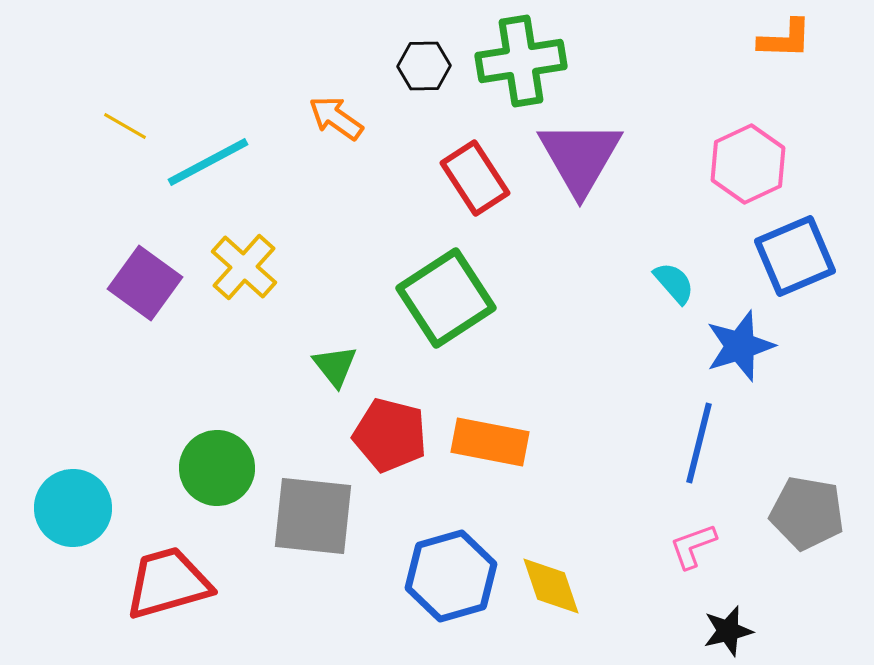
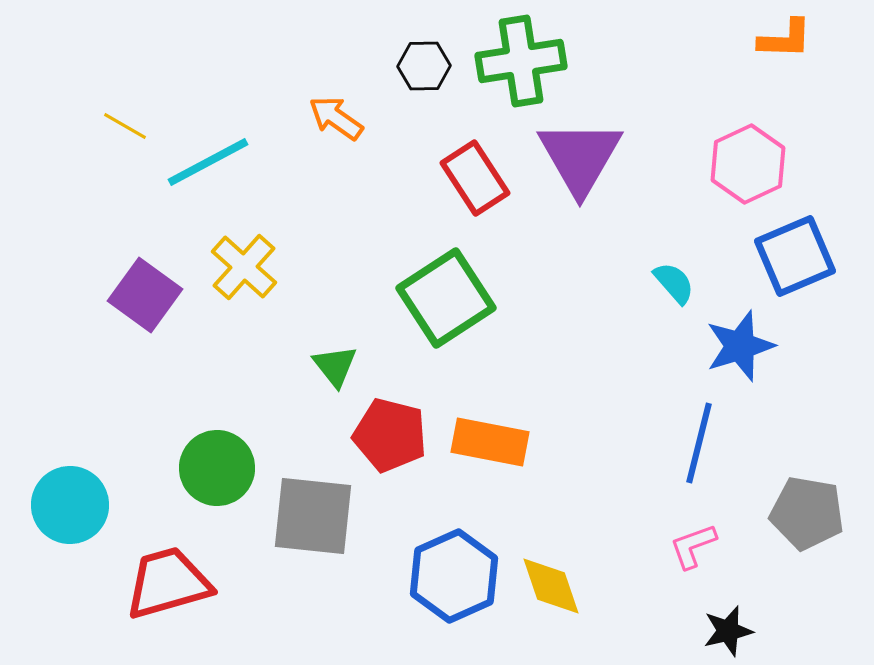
purple square: moved 12 px down
cyan circle: moved 3 px left, 3 px up
blue hexagon: moved 3 px right; rotated 8 degrees counterclockwise
